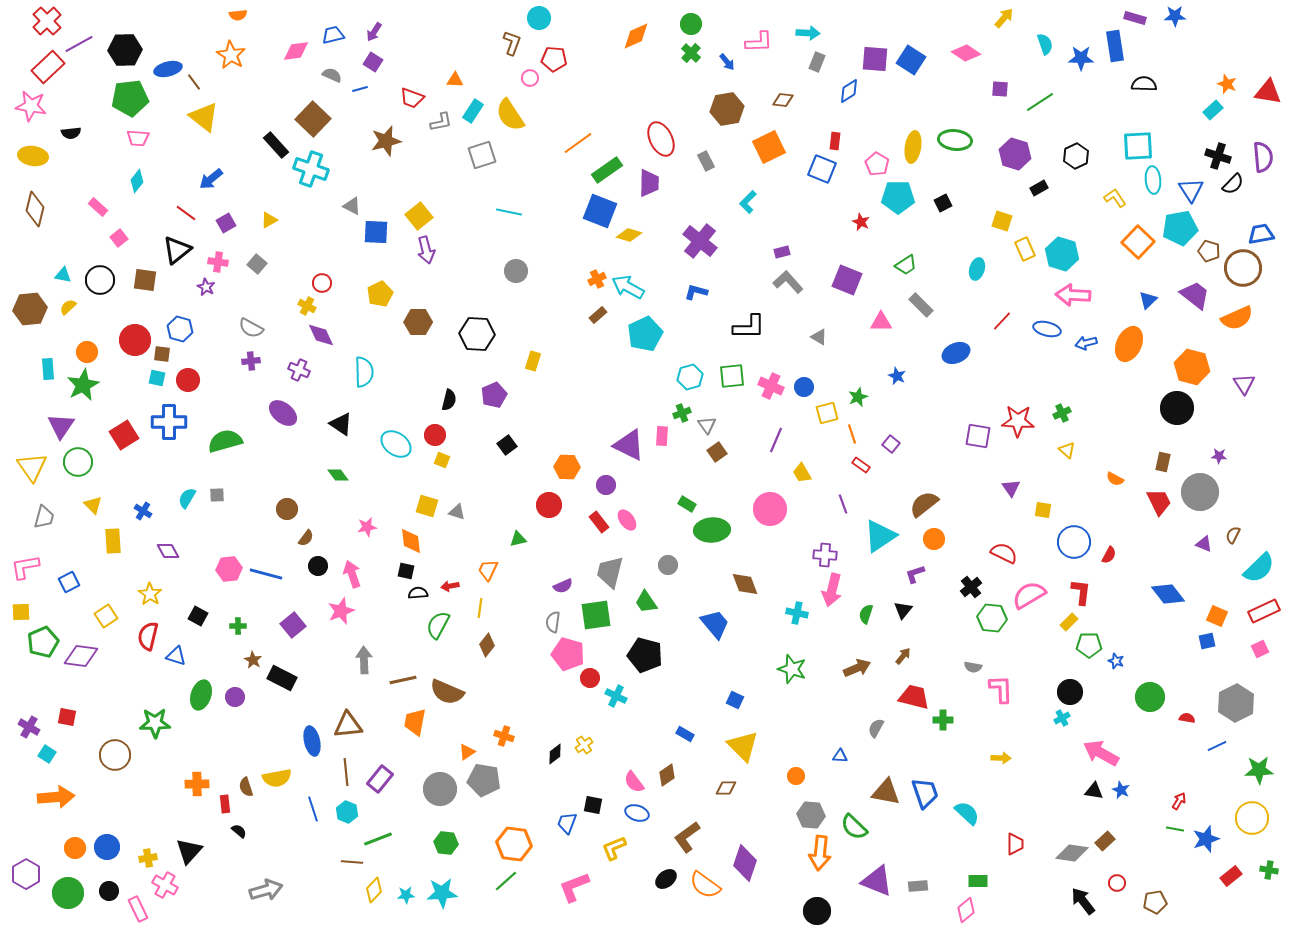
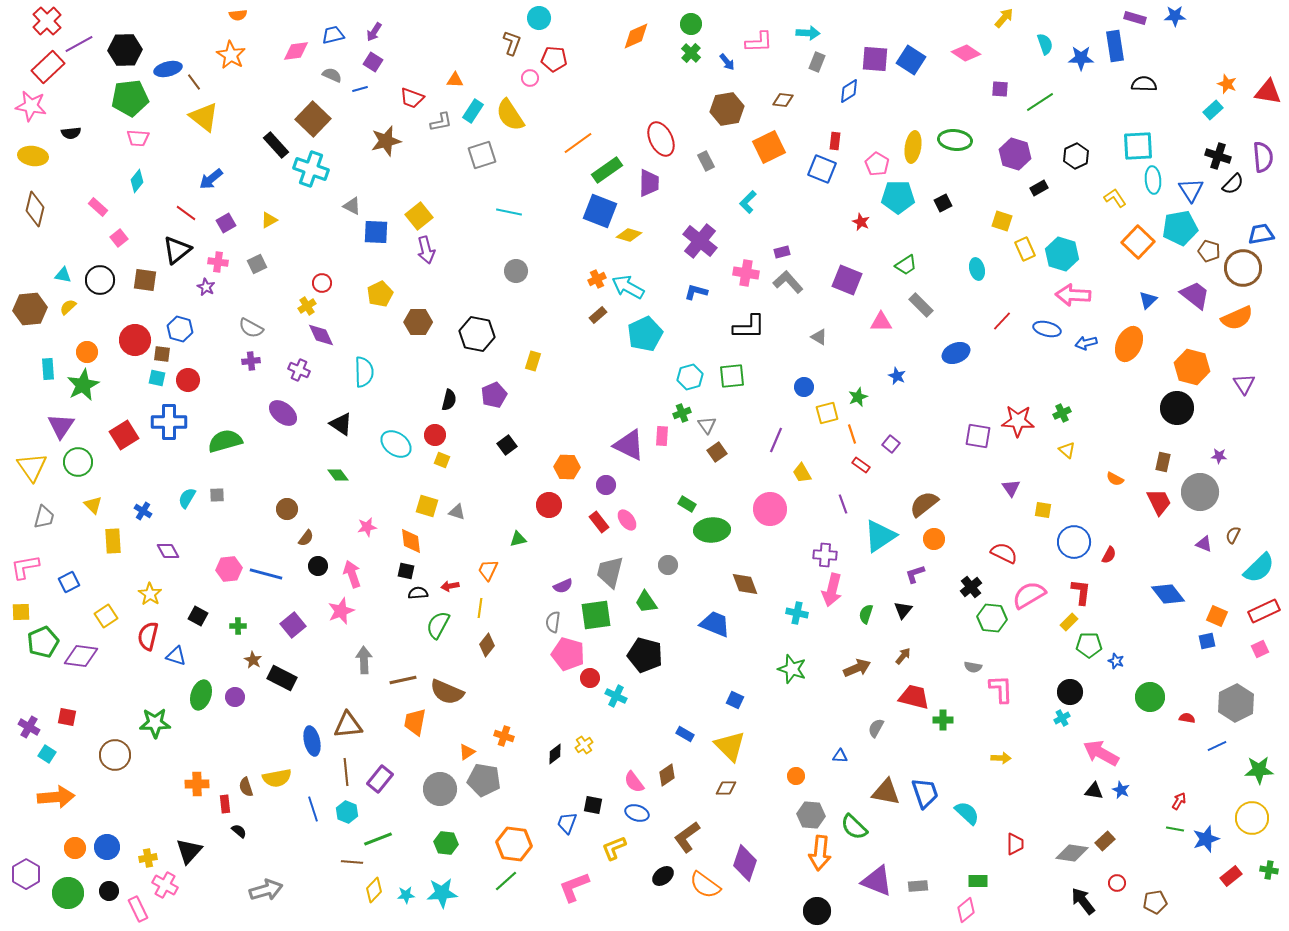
gray square at (257, 264): rotated 24 degrees clockwise
cyan ellipse at (977, 269): rotated 30 degrees counterclockwise
yellow cross at (307, 306): rotated 30 degrees clockwise
black hexagon at (477, 334): rotated 8 degrees clockwise
pink cross at (771, 386): moved 25 px left, 113 px up; rotated 15 degrees counterclockwise
blue trapezoid at (715, 624): rotated 28 degrees counterclockwise
yellow triangle at (743, 746): moved 13 px left
black ellipse at (666, 879): moved 3 px left, 3 px up
